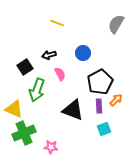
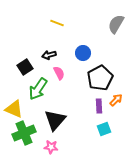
pink semicircle: moved 1 px left, 1 px up
black pentagon: moved 4 px up
green arrow: moved 1 px right, 1 px up; rotated 15 degrees clockwise
black triangle: moved 18 px left, 10 px down; rotated 50 degrees clockwise
